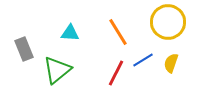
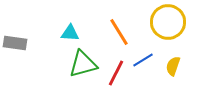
orange line: moved 1 px right
gray rectangle: moved 9 px left, 6 px up; rotated 60 degrees counterclockwise
yellow semicircle: moved 2 px right, 3 px down
green triangle: moved 26 px right, 6 px up; rotated 24 degrees clockwise
